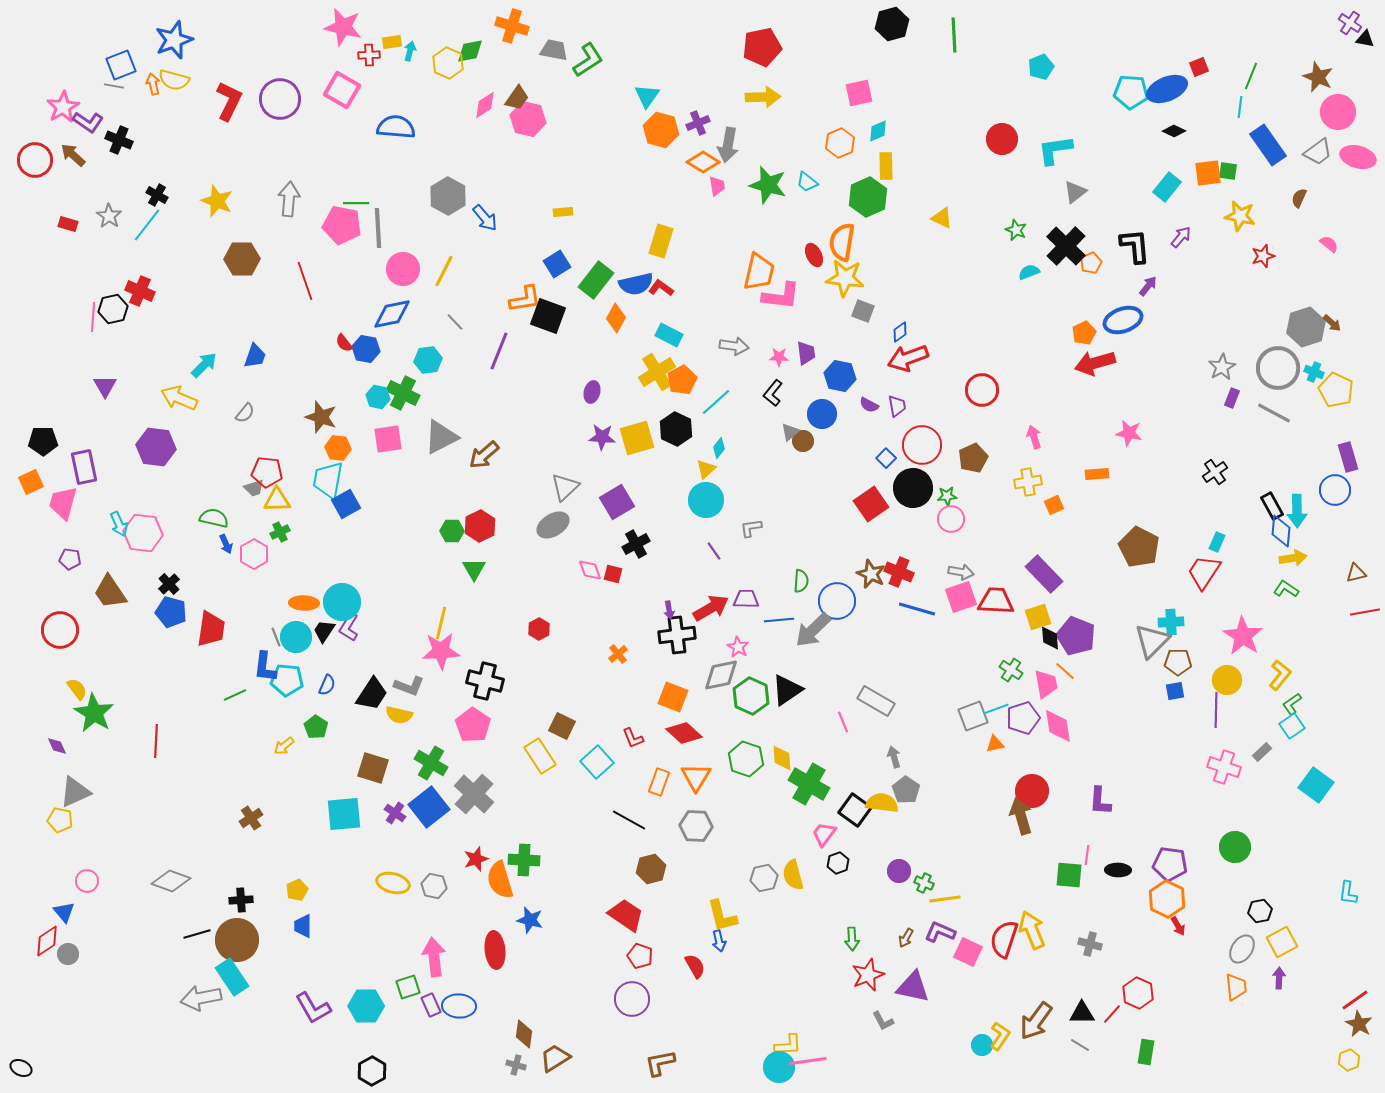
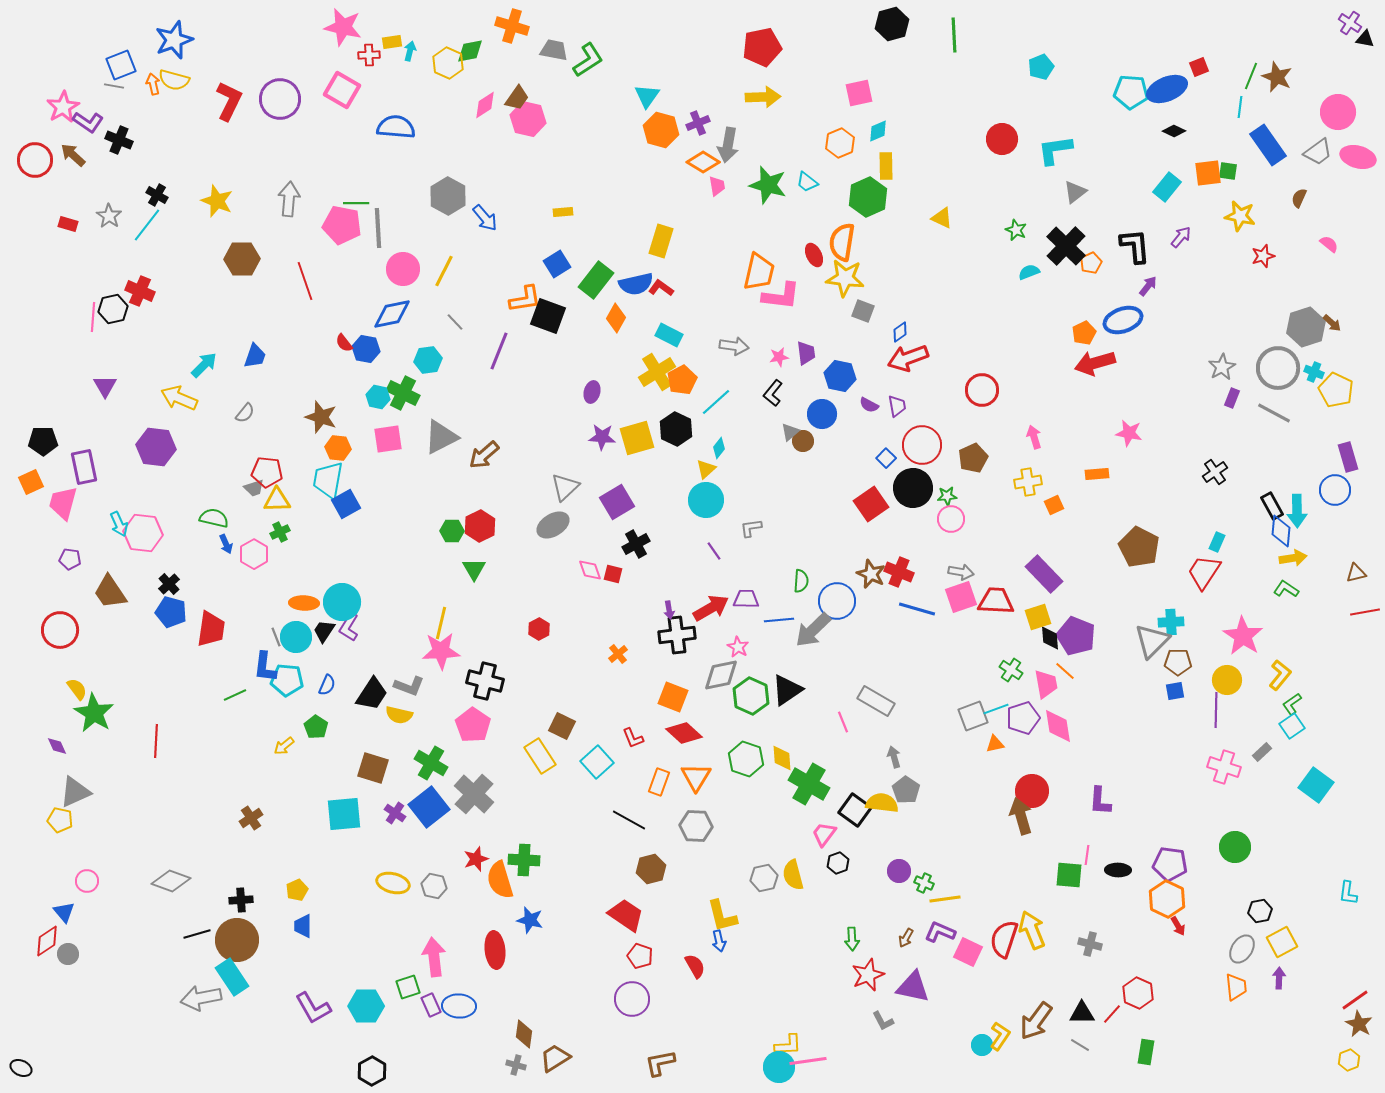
brown star at (1318, 77): moved 41 px left
pink star at (779, 357): rotated 12 degrees counterclockwise
